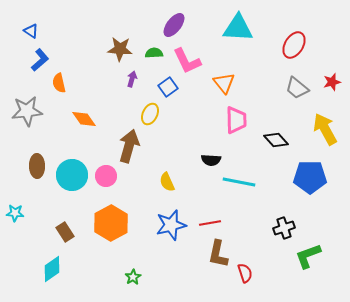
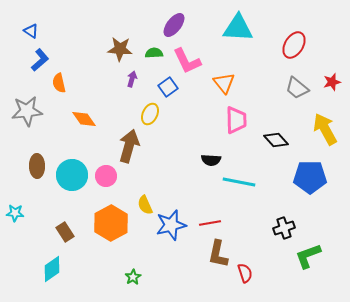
yellow semicircle: moved 22 px left, 23 px down
